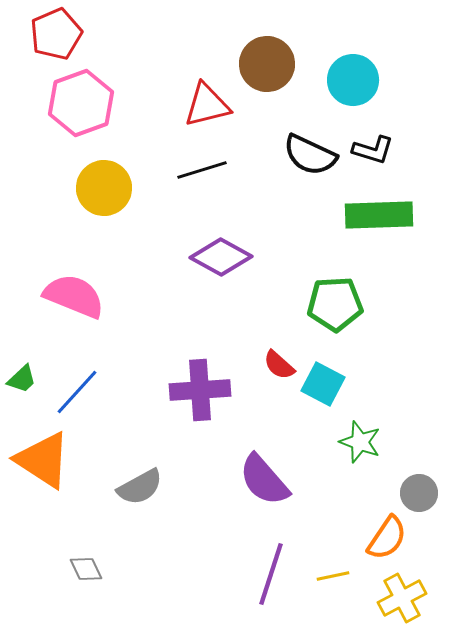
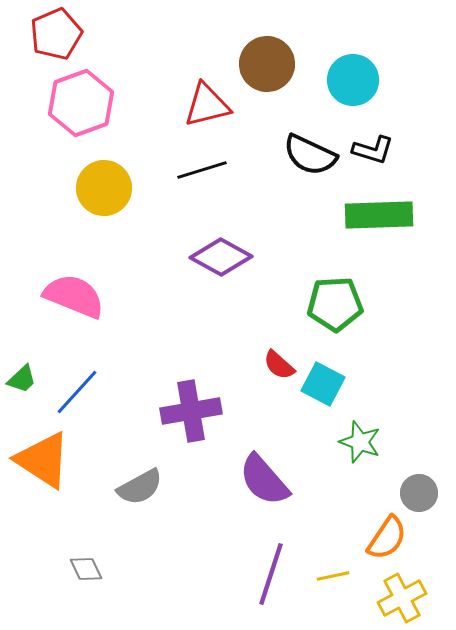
purple cross: moved 9 px left, 21 px down; rotated 6 degrees counterclockwise
